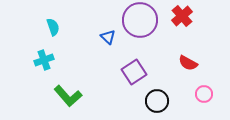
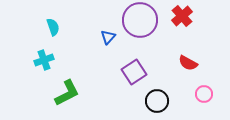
blue triangle: rotated 28 degrees clockwise
green L-shape: moved 1 px left, 3 px up; rotated 76 degrees counterclockwise
